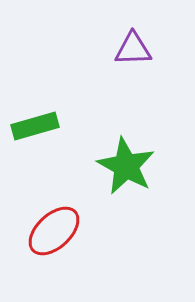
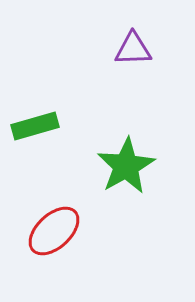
green star: rotated 14 degrees clockwise
